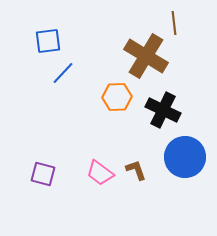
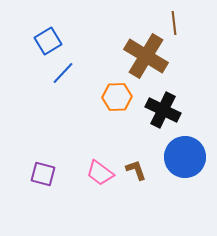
blue square: rotated 24 degrees counterclockwise
